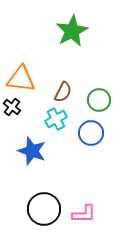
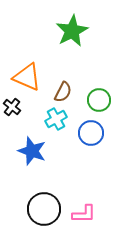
orange triangle: moved 6 px right, 2 px up; rotated 16 degrees clockwise
